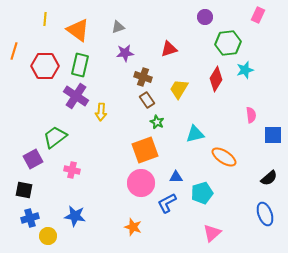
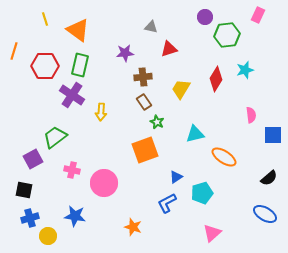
yellow line: rotated 24 degrees counterclockwise
gray triangle: moved 33 px right; rotated 32 degrees clockwise
green hexagon: moved 1 px left, 8 px up
brown cross: rotated 24 degrees counterclockwise
yellow trapezoid: moved 2 px right
purple cross: moved 4 px left, 1 px up
brown rectangle: moved 3 px left, 2 px down
blue triangle: rotated 32 degrees counterclockwise
pink circle: moved 37 px left
blue ellipse: rotated 40 degrees counterclockwise
